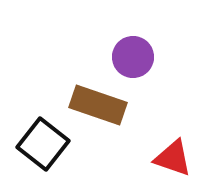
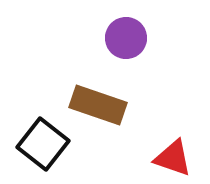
purple circle: moved 7 px left, 19 px up
